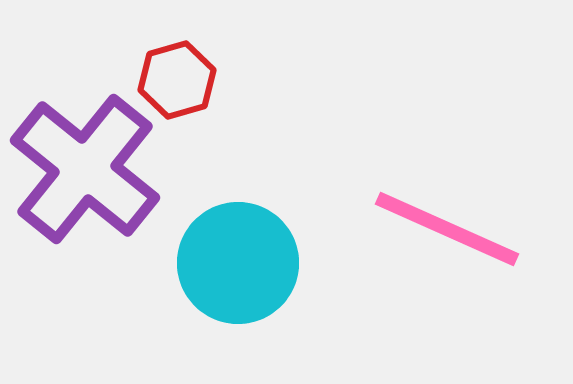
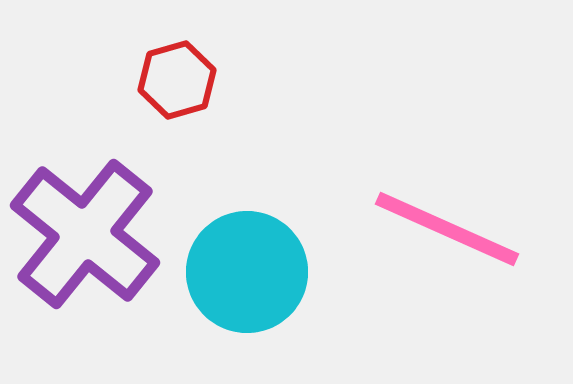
purple cross: moved 65 px down
cyan circle: moved 9 px right, 9 px down
